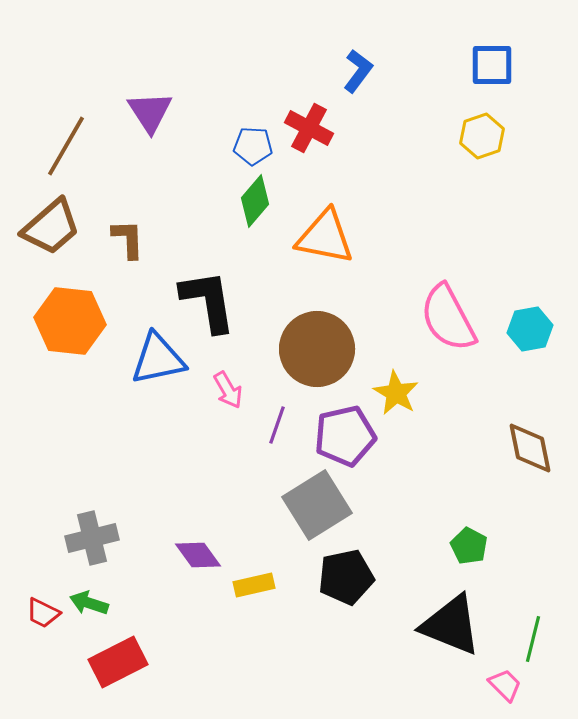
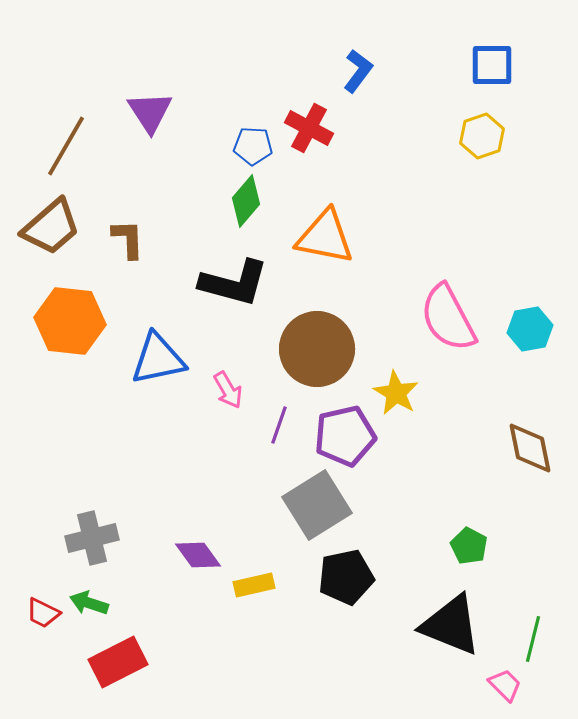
green diamond: moved 9 px left
black L-shape: moved 26 px right, 18 px up; rotated 114 degrees clockwise
purple line: moved 2 px right
